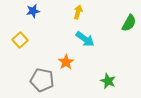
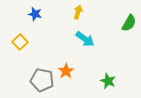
blue star: moved 2 px right, 3 px down; rotated 24 degrees clockwise
yellow square: moved 2 px down
orange star: moved 9 px down
